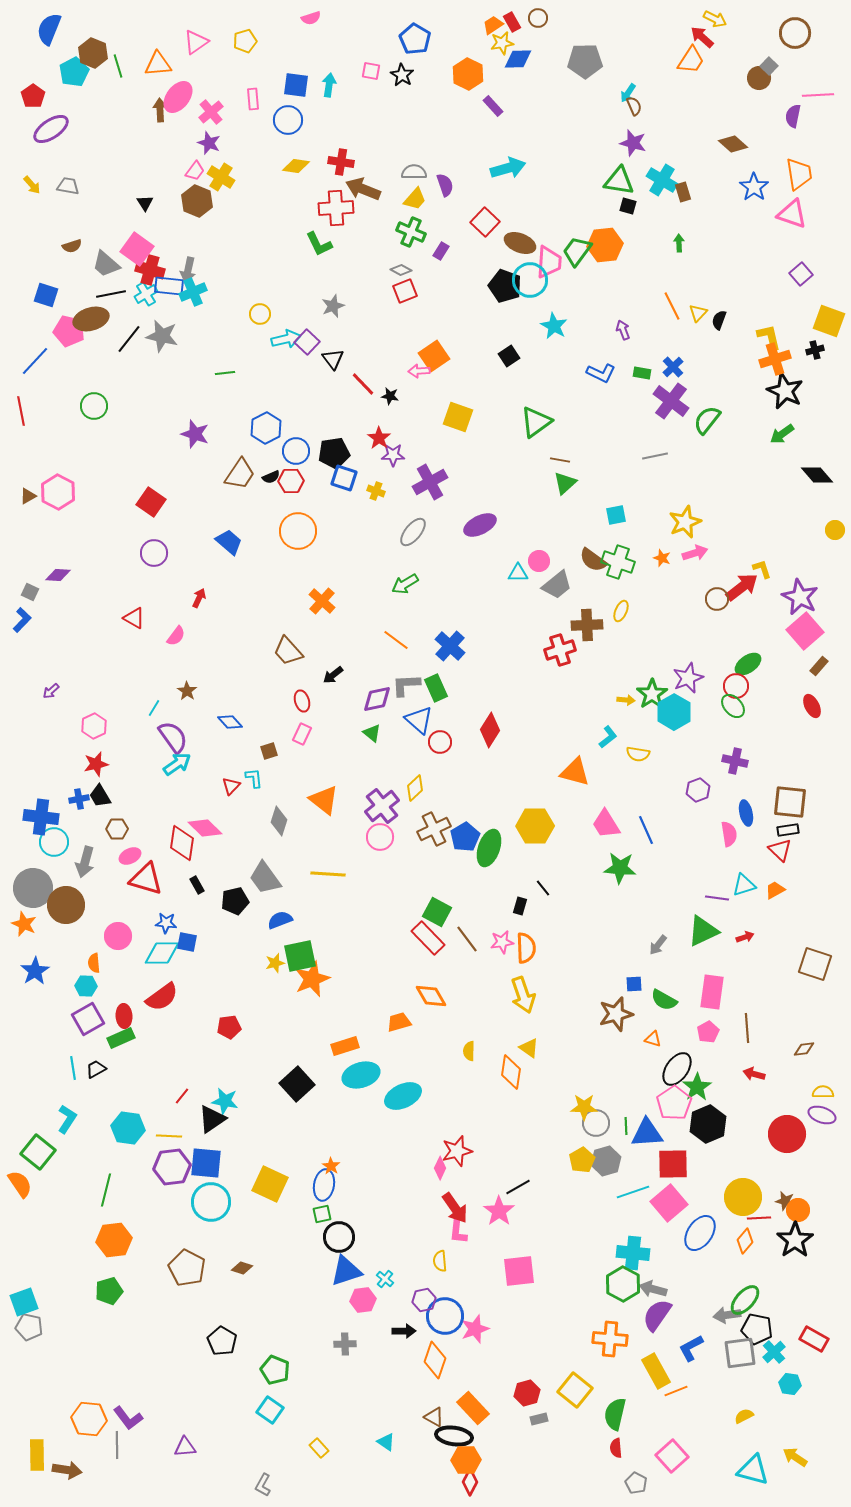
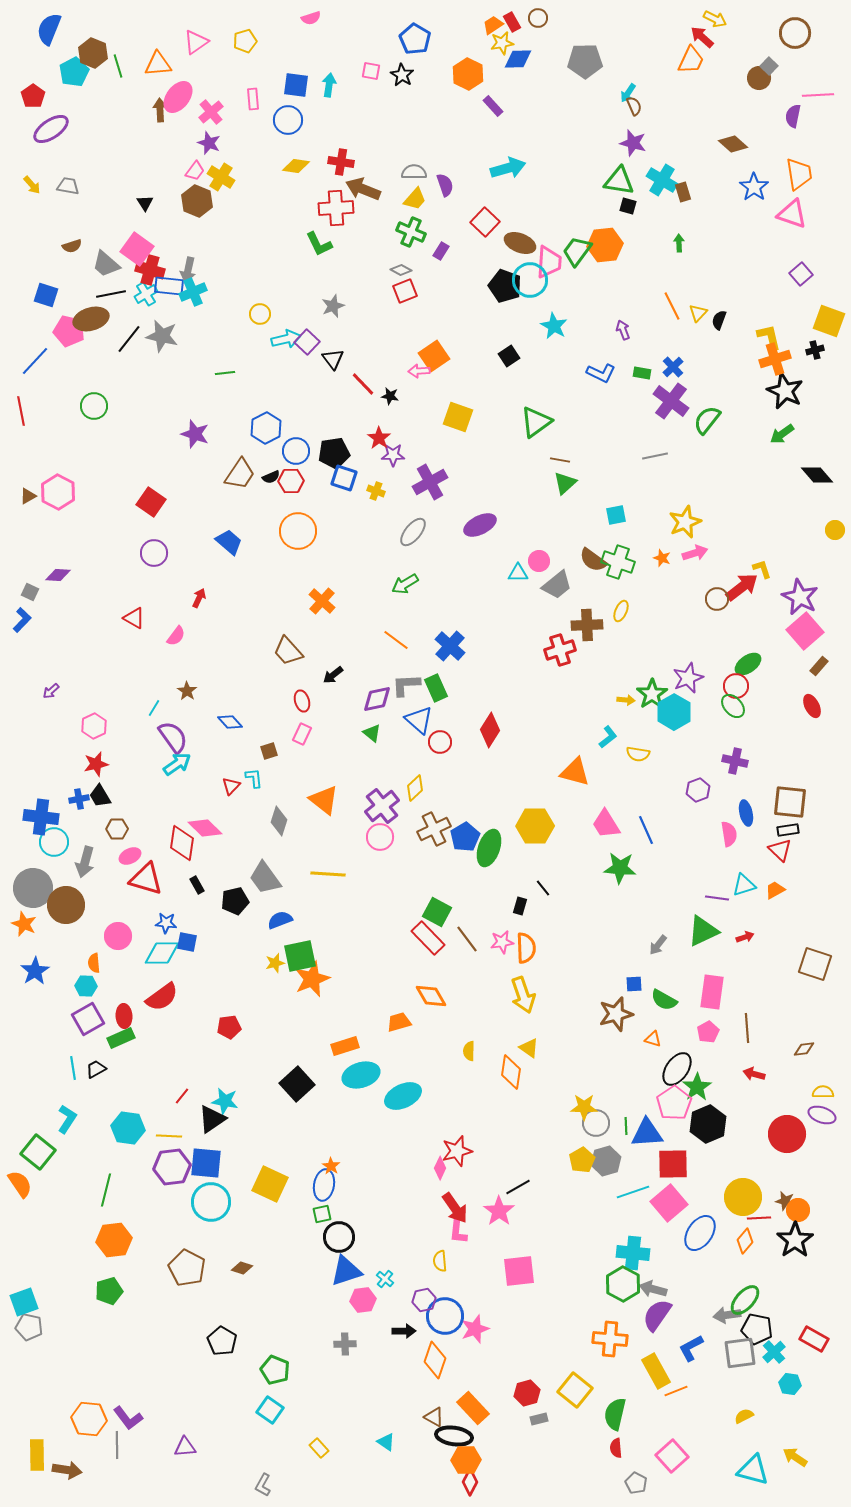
orange trapezoid at (691, 60): rotated 8 degrees counterclockwise
